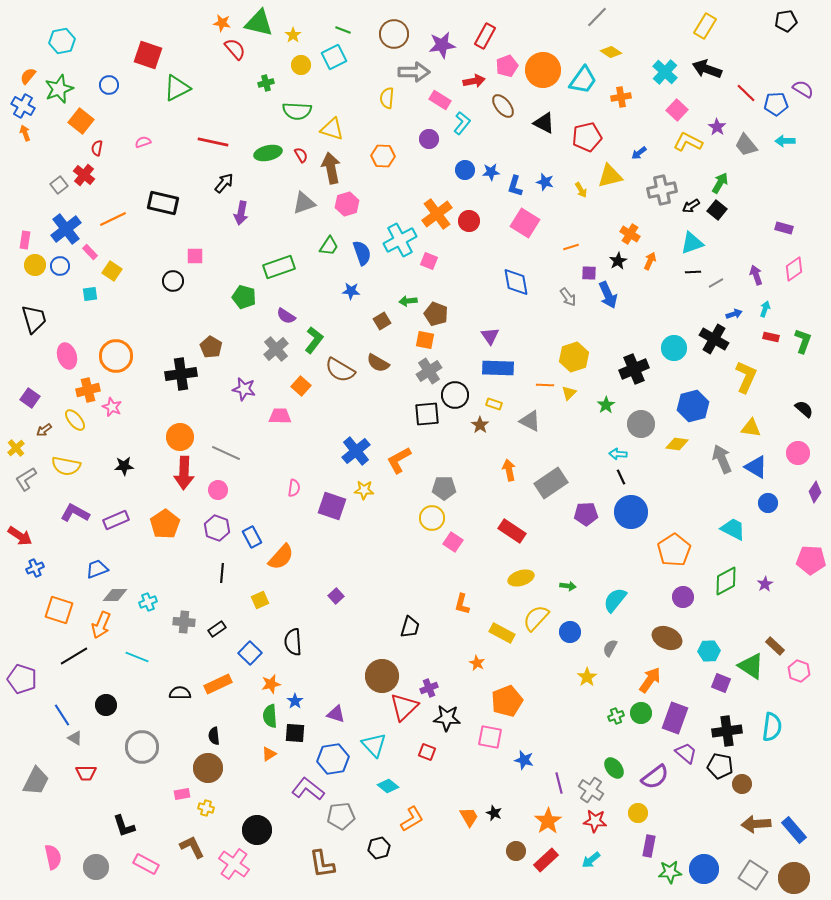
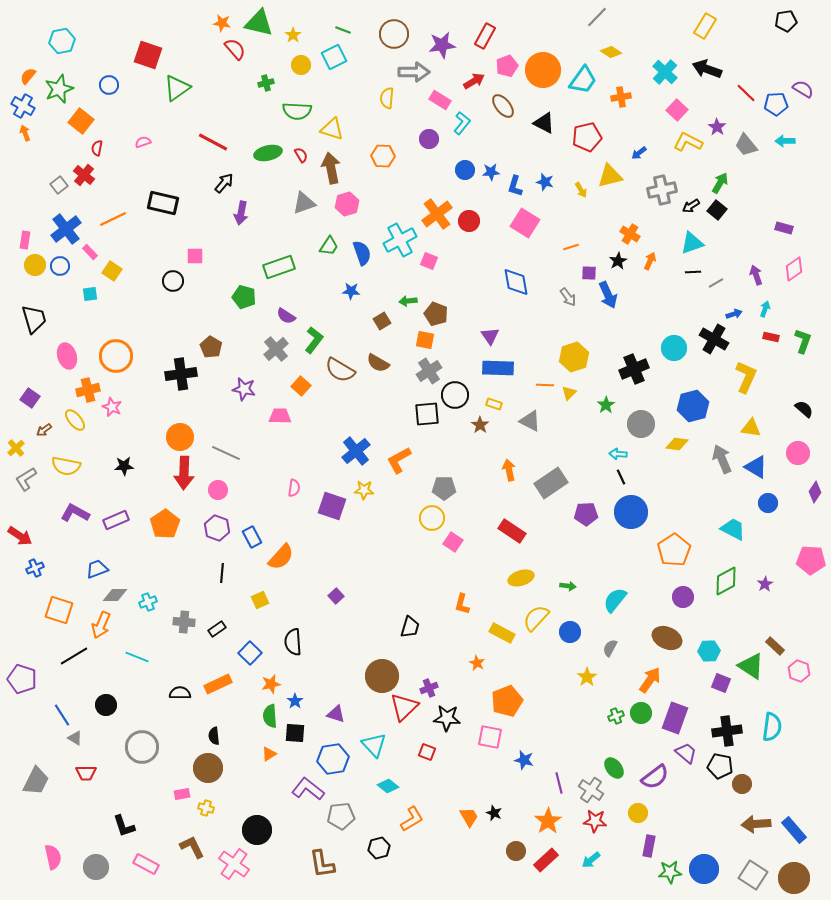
red arrow at (474, 81): rotated 20 degrees counterclockwise
green triangle at (177, 88): rotated 8 degrees counterclockwise
red line at (213, 142): rotated 16 degrees clockwise
